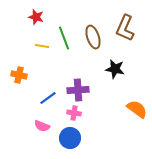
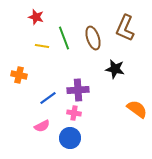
brown ellipse: moved 1 px down
pink semicircle: rotated 49 degrees counterclockwise
